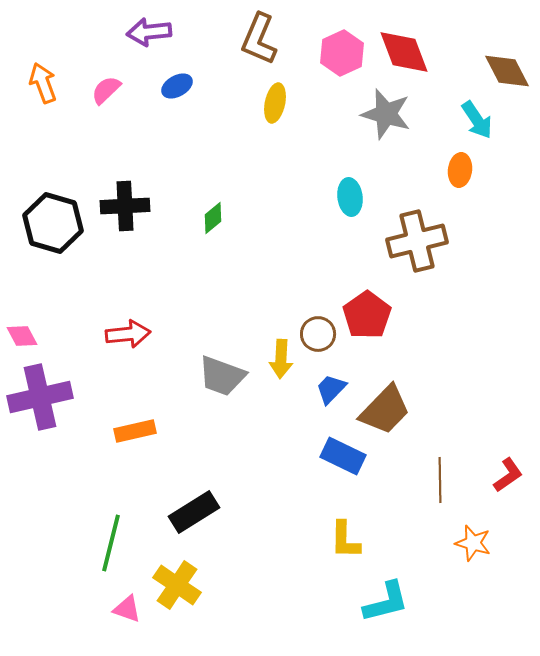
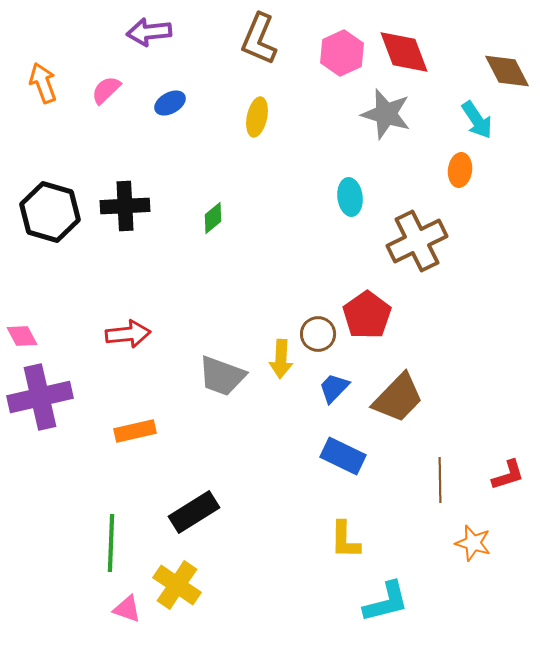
blue ellipse: moved 7 px left, 17 px down
yellow ellipse: moved 18 px left, 14 px down
black hexagon: moved 3 px left, 11 px up
brown cross: rotated 12 degrees counterclockwise
blue trapezoid: moved 3 px right, 1 px up
brown trapezoid: moved 13 px right, 12 px up
red L-shape: rotated 18 degrees clockwise
green line: rotated 12 degrees counterclockwise
